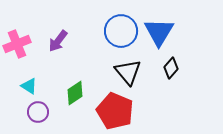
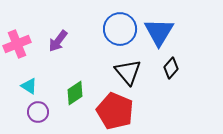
blue circle: moved 1 px left, 2 px up
